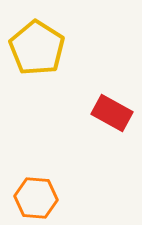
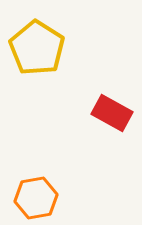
orange hexagon: rotated 15 degrees counterclockwise
